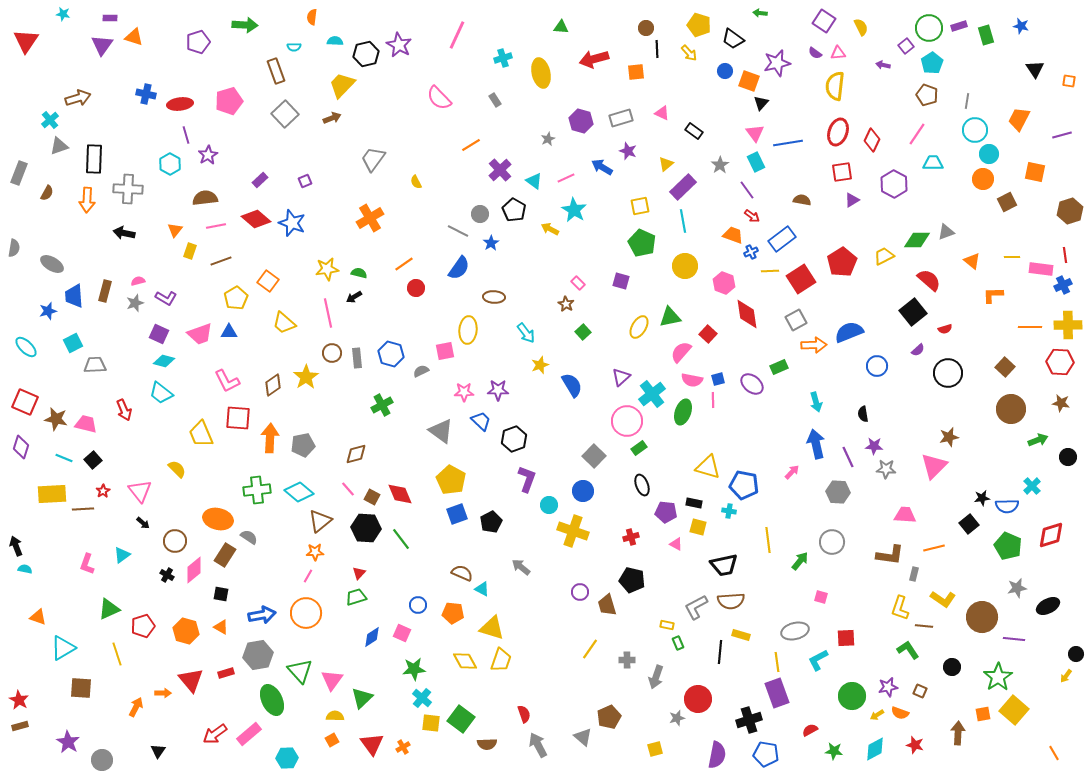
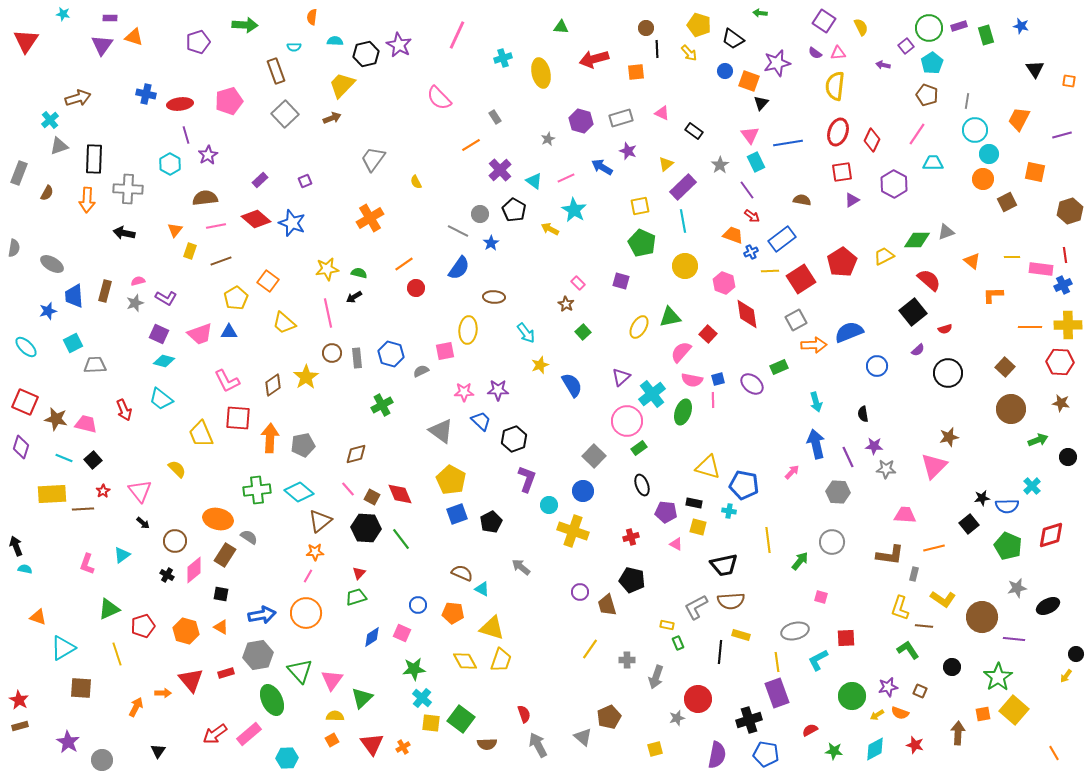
gray rectangle at (495, 100): moved 17 px down
pink triangle at (755, 133): moved 5 px left, 2 px down
cyan trapezoid at (161, 393): moved 6 px down
